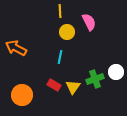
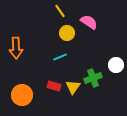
yellow line: rotated 32 degrees counterclockwise
pink semicircle: rotated 30 degrees counterclockwise
yellow circle: moved 1 px down
orange arrow: rotated 120 degrees counterclockwise
cyan line: rotated 56 degrees clockwise
white circle: moved 7 px up
green cross: moved 2 px left, 1 px up
red rectangle: moved 1 px down; rotated 16 degrees counterclockwise
